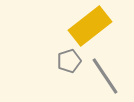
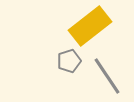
gray line: moved 2 px right
